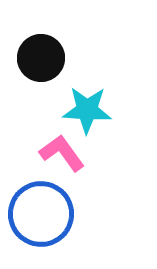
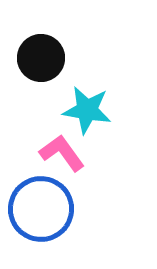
cyan star: rotated 6 degrees clockwise
blue circle: moved 5 px up
